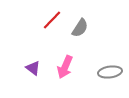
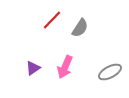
purple triangle: rotated 49 degrees clockwise
gray ellipse: rotated 20 degrees counterclockwise
